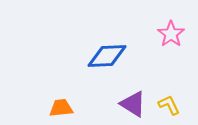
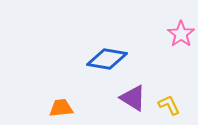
pink star: moved 10 px right
blue diamond: moved 3 px down; rotated 12 degrees clockwise
purple triangle: moved 6 px up
